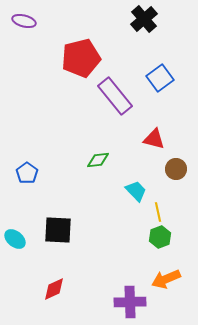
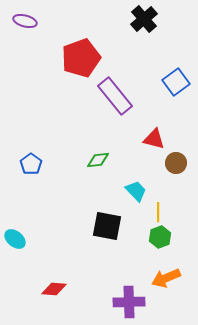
purple ellipse: moved 1 px right
red pentagon: rotated 6 degrees counterclockwise
blue square: moved 16 px right, 4 px down
brown circle: moved 6 px up
blue pentagon: moved 4 px right, 9 px up
yellow line: rotated 12 degrees clockwise
black square: moved 49 px right, 4 px up; rotated 8 degrees clockwise
orange arrow: moved 1 px up
red diamond: rotated 30 degrees clockwise
purple cross: moved 1 px left
